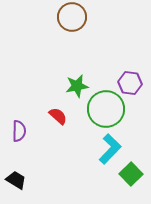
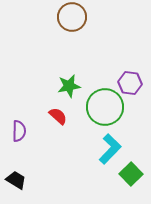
green star: moved 8 px left
green circle: moved 1 px left, 2 px up
